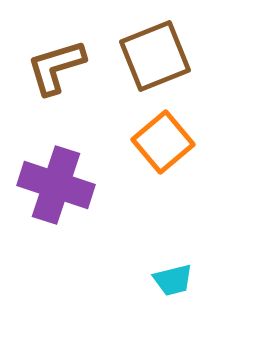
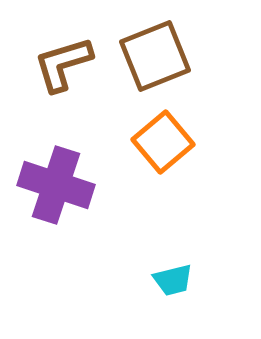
brown L-shape: moved 7 px right, 3 px up
